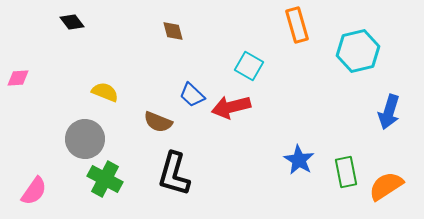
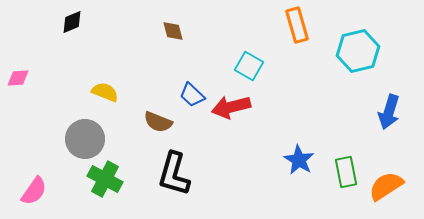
black diamond: rotated 75 degrees counterclockwise
